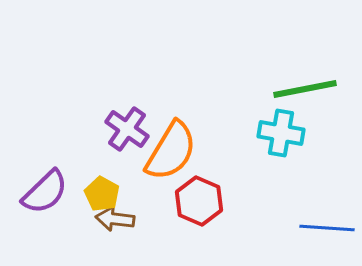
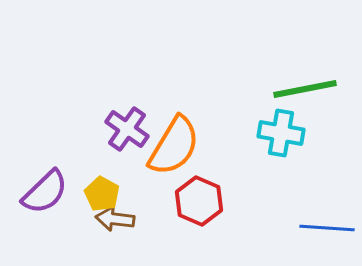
orange semicircle: moved 3 px right, 5 px up
